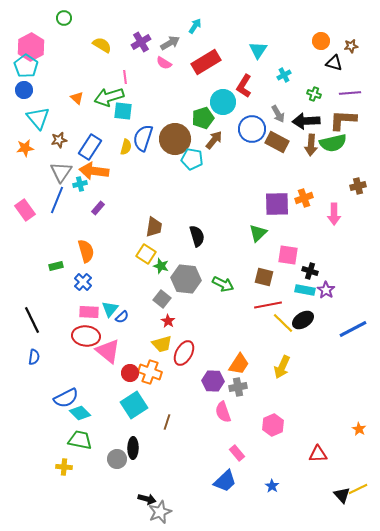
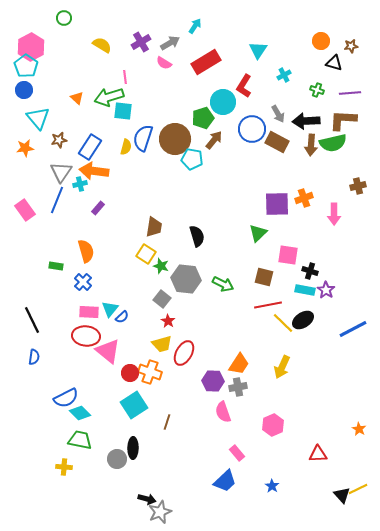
green cross at (314, 94): moved 3 px right, 4 px up
green rectangle at (56, 266): rotated 24 degrees clockwise
